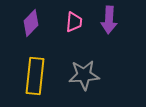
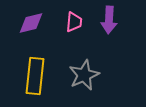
purple diamond: rotated 32 degrees clockwise
gray star: rotated 20 degrees counterclockwise
